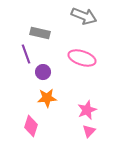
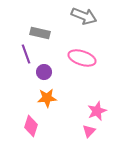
purple circle: moved 1 px right
pink star: moved 10 px right, 1 px down
